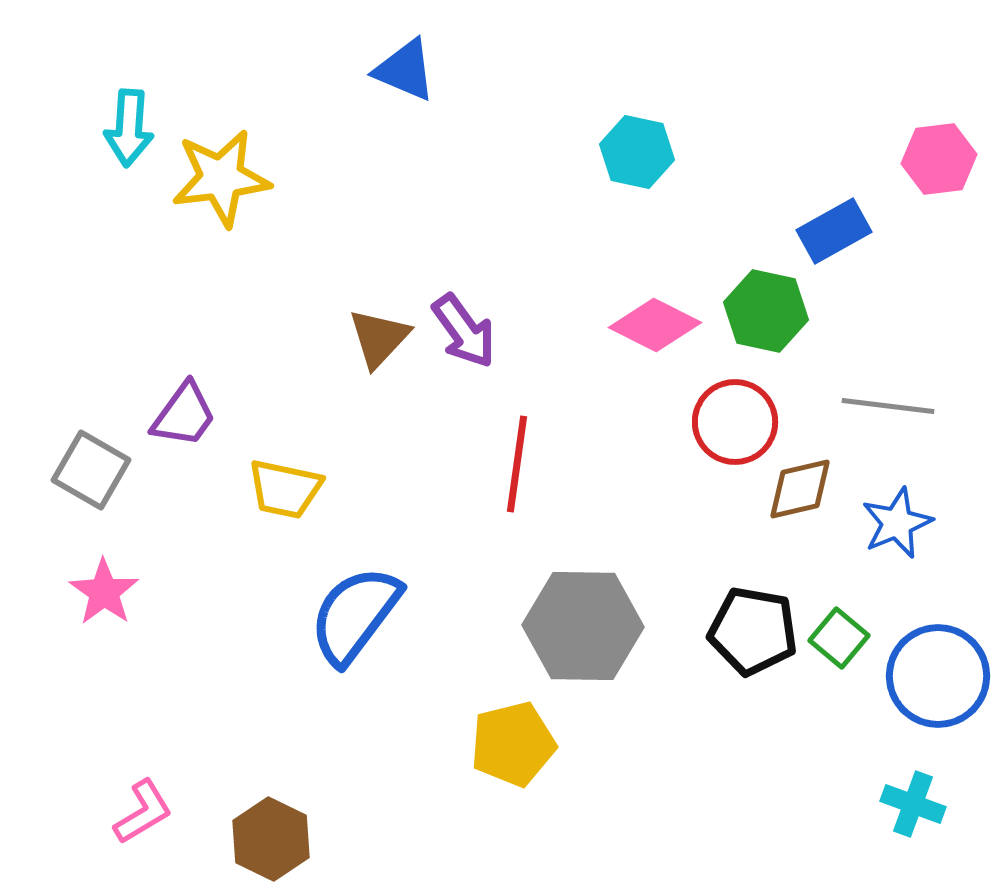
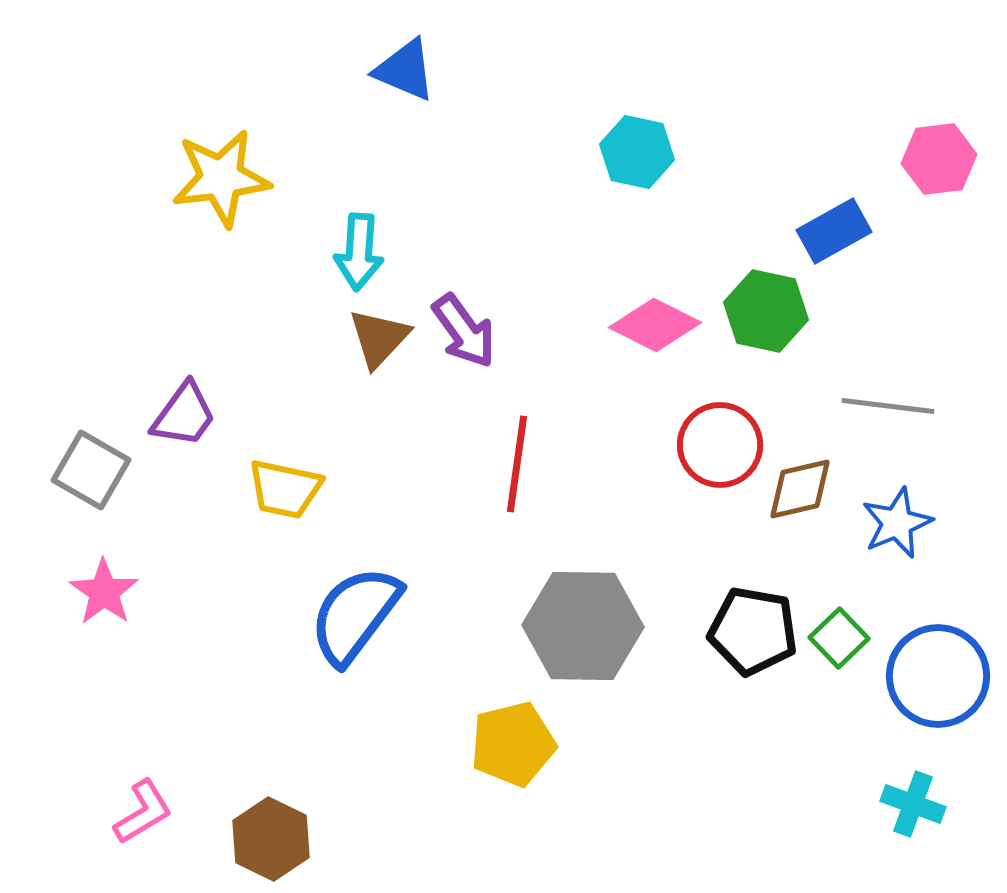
cyan arrow: moved 230 px right, 124 px down
red circle: moved 15 px left, 23 px down
green square: rotated 6 degrees clockwise
